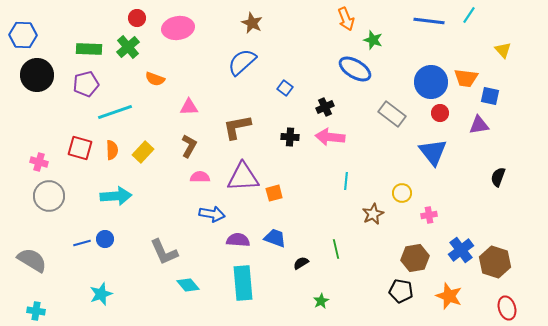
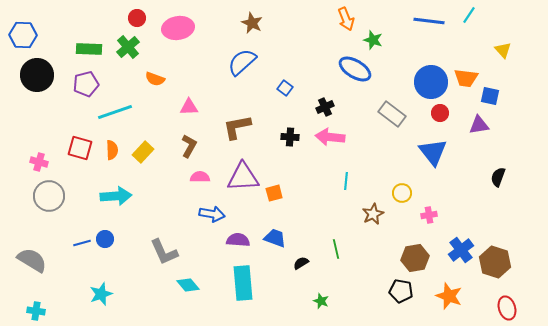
green star at (321, 301): rotated 21 degrees counterclockwise
